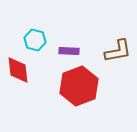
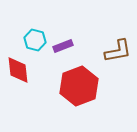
purple rectangle: moved 6 px left, 5 px up; rotated 24 degrees counterclockwise
